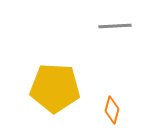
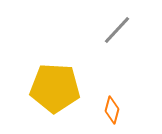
gray line: moved 2 px right, 4 px down; rotated 44 degrees counterclockwise
